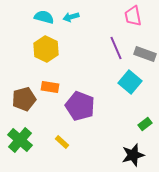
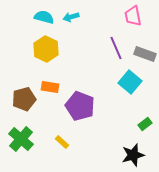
green cross: moved 1 px right, 1 px up
